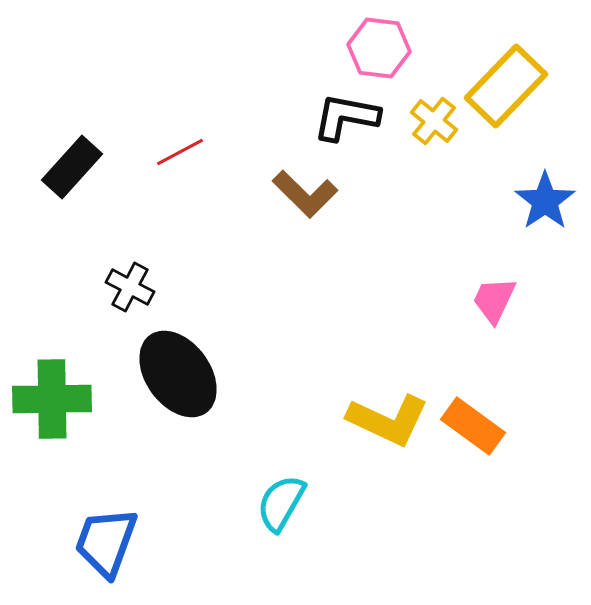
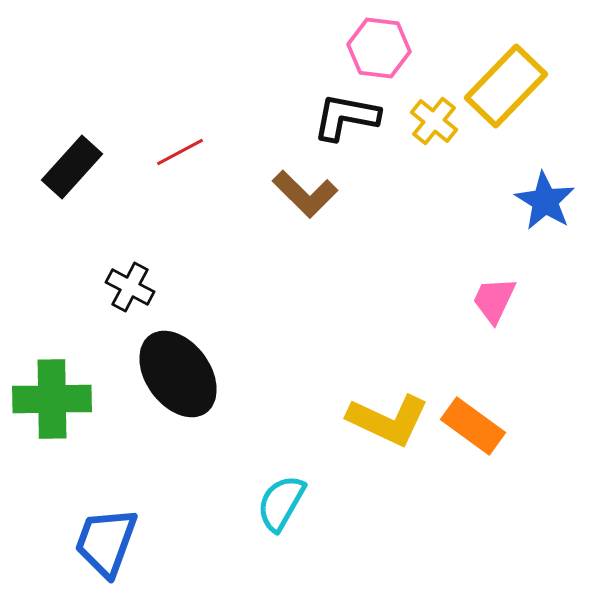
blue star: rotated 6 degrees counterclockwise
